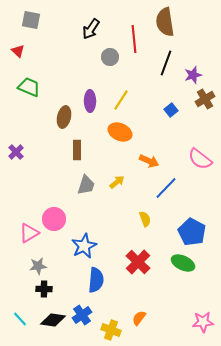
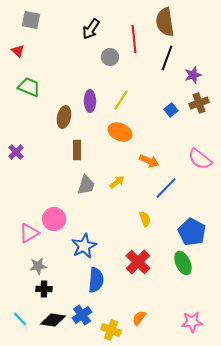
black line: moved 1 px right, 5 px up
brown cross: moved 6 px left, 4 px down; rotated 12 degrees clockwise
green ellipse: rotated 40 degrees clockwise
pink star: moved 11 px left
